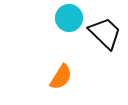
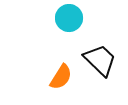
black trapezoid: moved 5 px left, 27 px down
